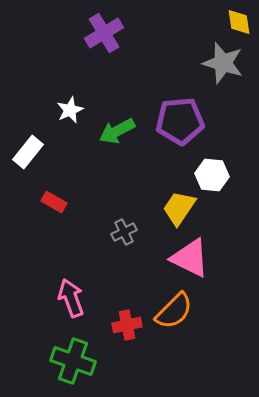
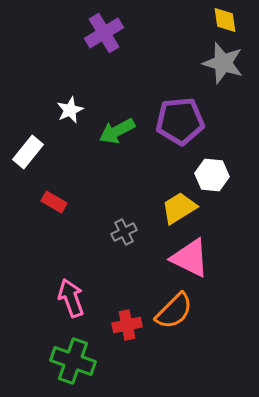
yellow diamond: moved 14 px left, 2 px up
yellow trapezoid: rotated 24 degrees clockwise
